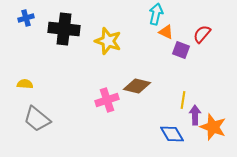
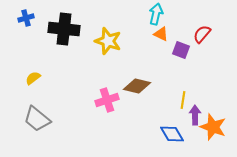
orange triangle: moved 5 px left, 2 px down
yellow semicircle: moved 8 px right, 6 px up; rotated 42 degrees counterclockwise
